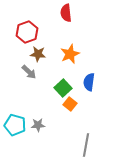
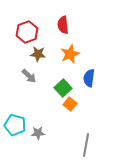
red semicircle: moved 3 px left, 12 px down
gray arrow: moved 4 px down
blue semicircle: moved 4 px up
gray star: moved 8 px down
